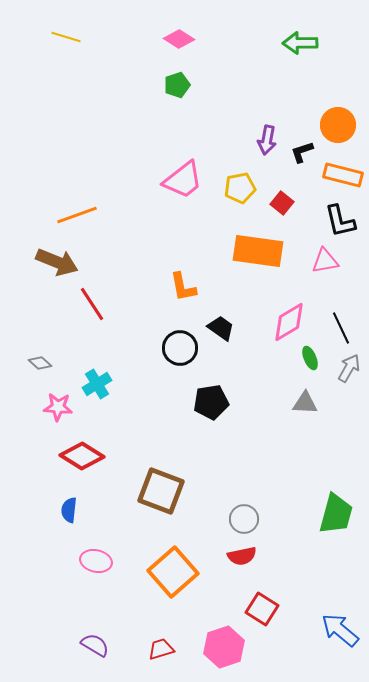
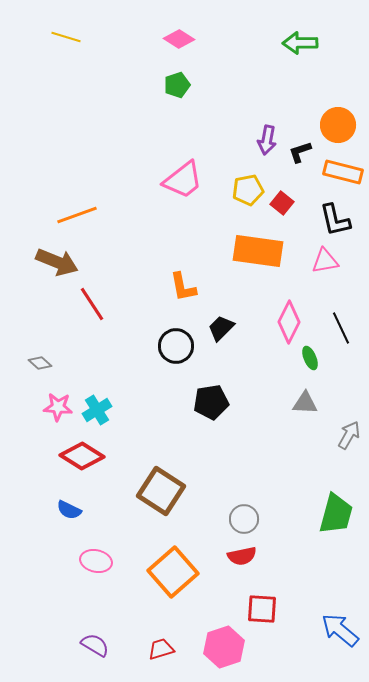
black L-shape at (302, 152): moved 2 px left
orange rectangle at (343, 175): moved 3 px up
yellow pentagon at (240, 188): moved 8 px right, 2 px down
black L-shape at (340, 221): moved 5 px left, 1 px up
pink diamond at (289, 322): rotated 33 degrees counterclockwise
black trapezoid at (221, 328): rotated 80 degrees counterclockwise
black circle at (180, 348): moved 4 px left, 2 px up
gray arrow at (349, 368): moved 67 px down
cyan cross at (97, 384): moved 26 px down
brown square at (161, 491): rotated 12 degrees clockwise
blue semicircle at (69, 510): rotated 70 degrees counterclockwise
red square at (262, 609): rotated 28 degrees counterclockwise
